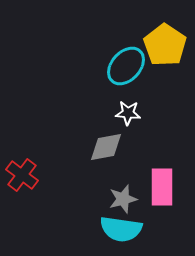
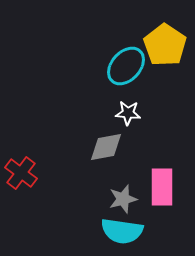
red cross: moved 1 px left, 2 px up
cyan semicircle: moved 1 px right, 2 px down
